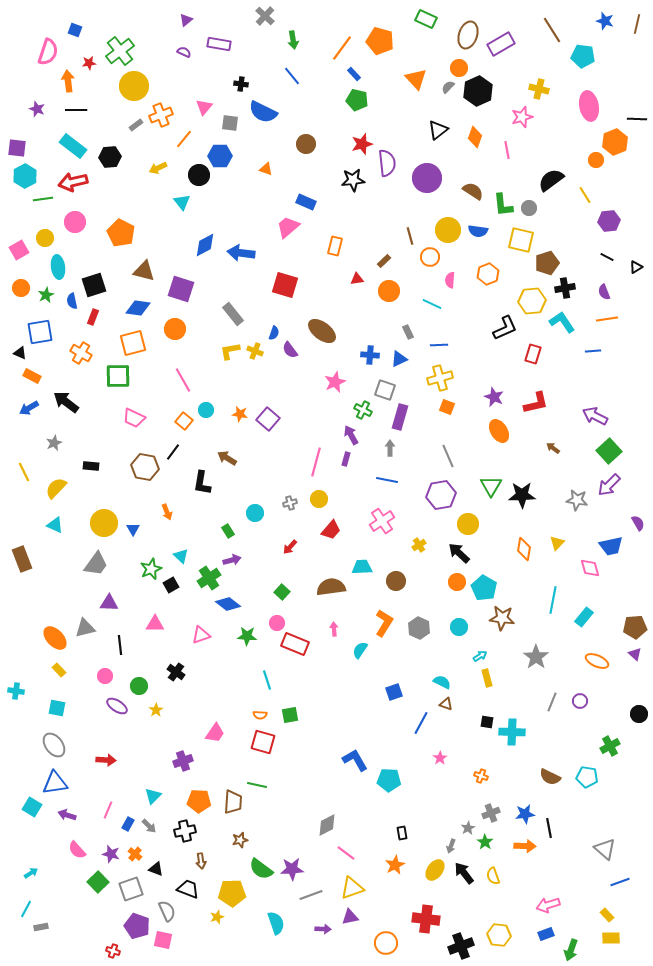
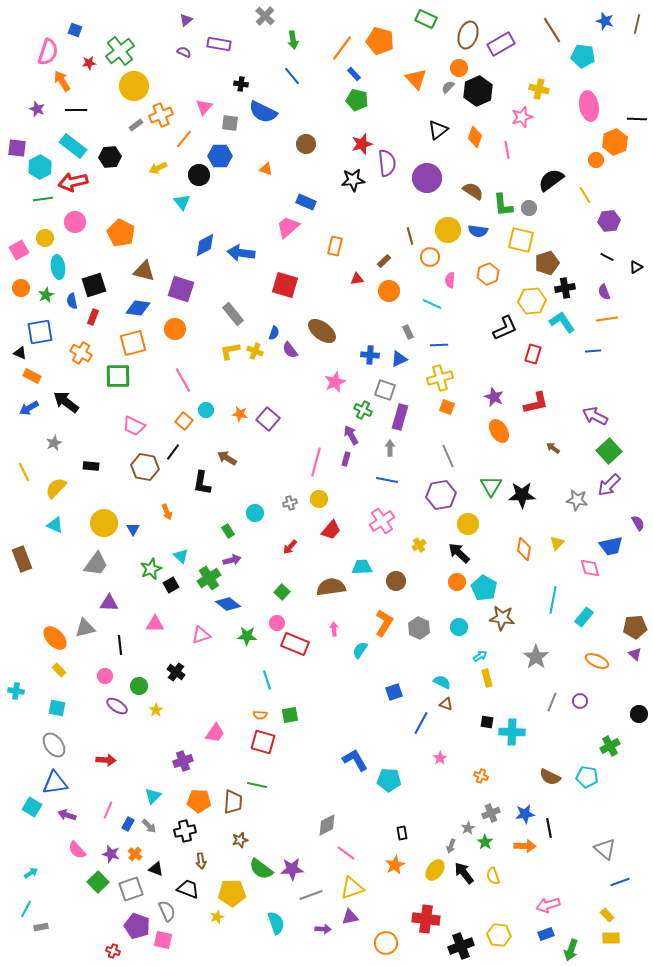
orange arrow at (68, 81): moved 6 px left; rotated 25 degrees counterclockwise
cyan hexagon at (25, 176): moved 15 px right, 9 px up
pink trapezoid at (134, 418): moved 8 px down
